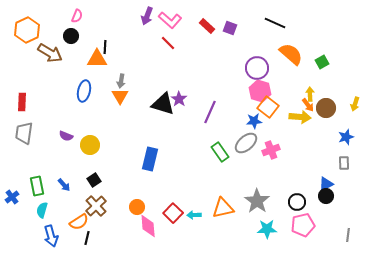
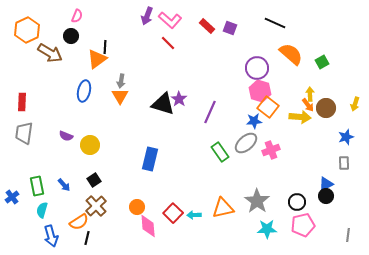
orange triangle at (97, 59): rotated 35 degrees counterclockwise
